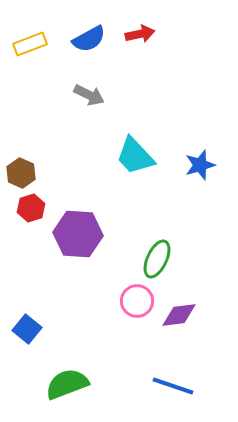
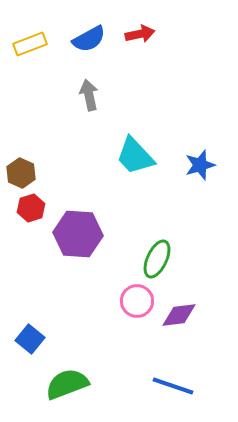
gray arrow: rotated 128 degrees counterclockwise
blue square: moved 3 px right, 10 px down
